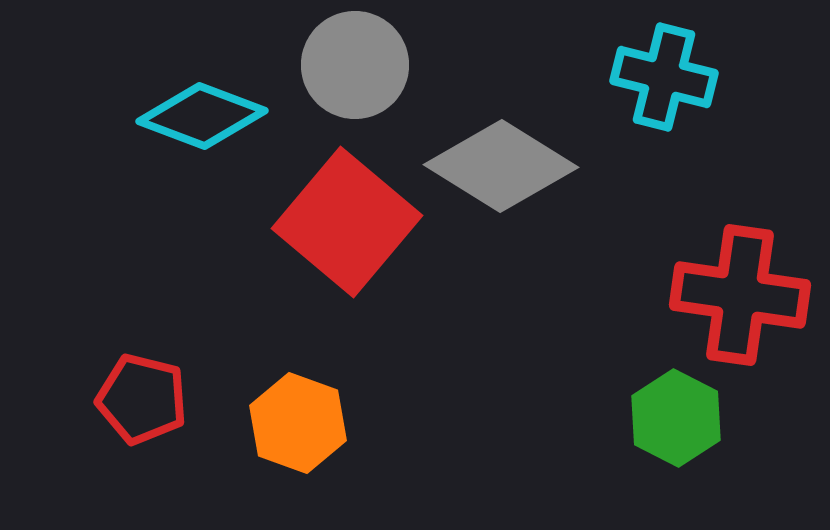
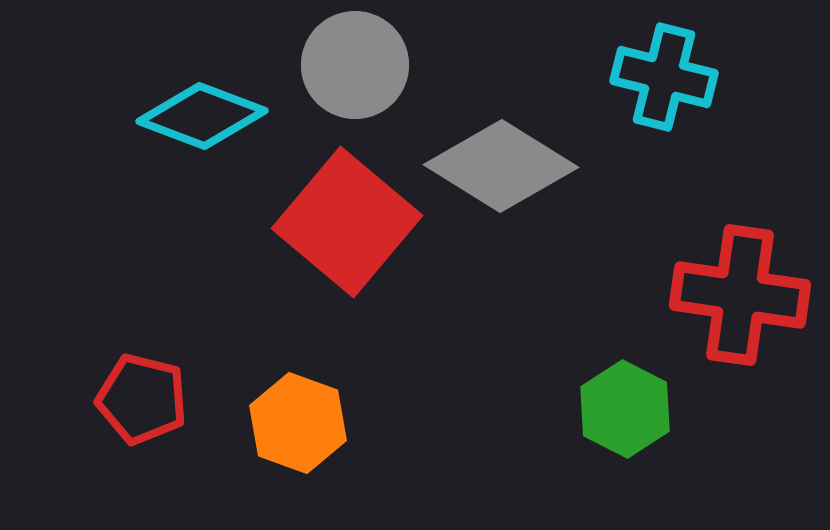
green hexagon: moved 51 px left, 9 px up
